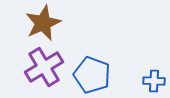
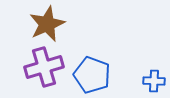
brown star: moved 4 px right, 1 px down
purple cross: rotated 15 degrees clockwise
